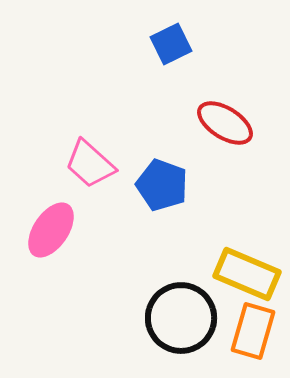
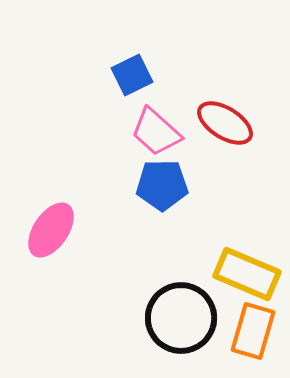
blue square: moved 39 px left, 31 px down
pink trapezoid: moved 66 px right, 32 px up
blue pentagon: rotated 21 degrees counterclockwise
